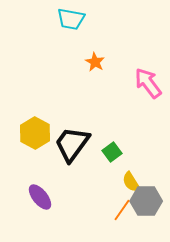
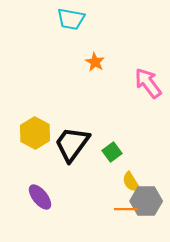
orange line: moved 4 px right, 1 px up; rotated 55 degrees clockwise
